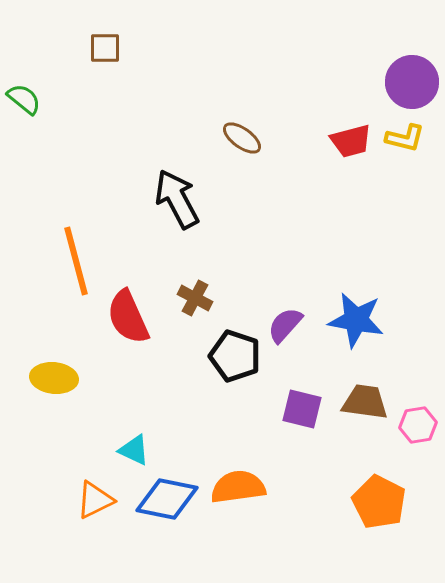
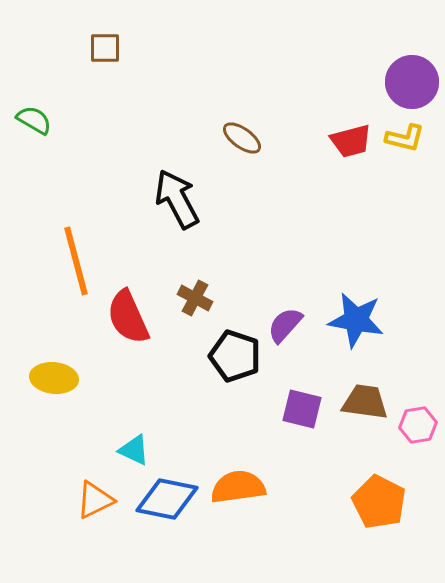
green semicircle: moved 10 px right, 21 px down; rotated 9 degrees counterclockwise
